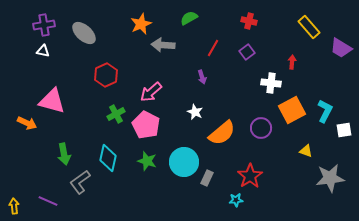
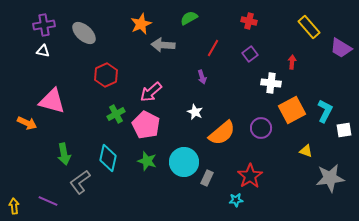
purple square: moved 3 px right, 2 px down
